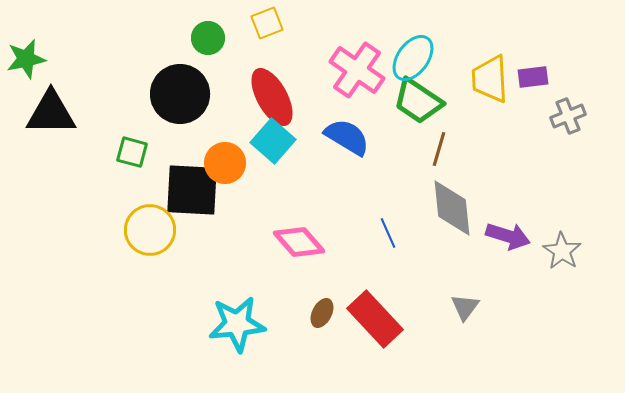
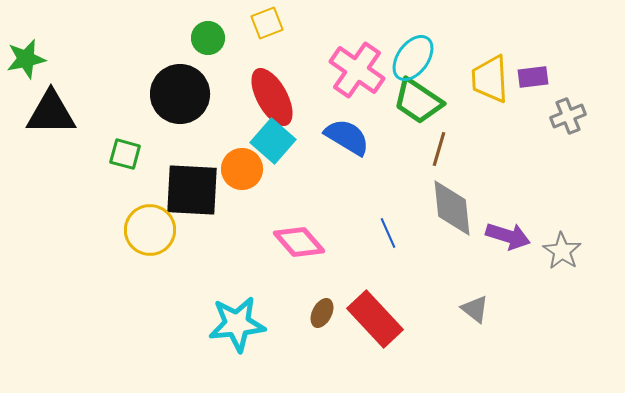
green square: moved 7 px left, 2 px down
orange circle: moved 17 px right, 6 px down
gray triangle: moved 10 px right, 2 px down; rotated 28 degrees counterclockwise
